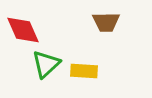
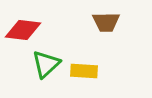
red diamond: rotated 60 degrees counterclockwise
